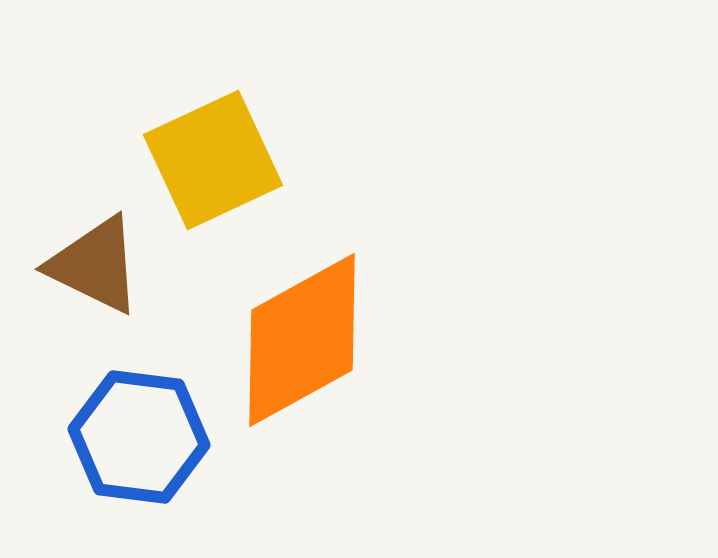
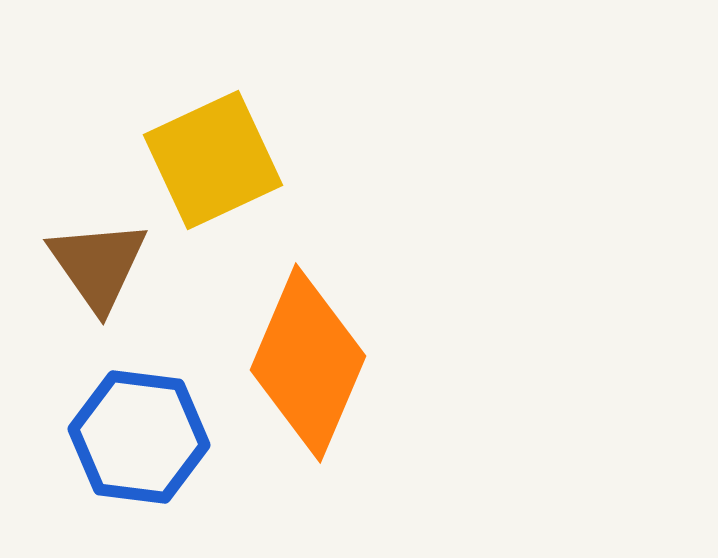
brown triangle: moved 3 px right; rotated 29 degrees clockwise
orange diamond: moved 6 px right, 23 px down; rotated 38 degrees counterclockwise
